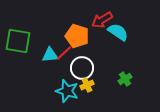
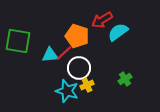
cyan semicircle: rotated 70 degrees counterclockwise
white circle: moved 3 px left
